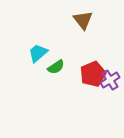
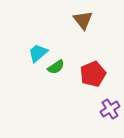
purple cross: moved 29 px down
